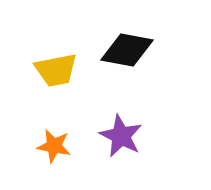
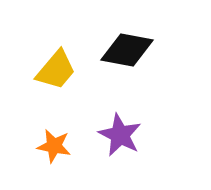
yellow trapezoid: rotated 39 degrees counterclockwise
purple star: moved 1 px left, 1 px up
